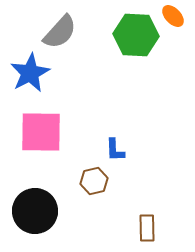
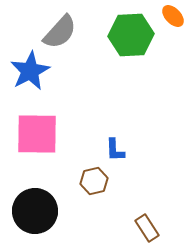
green hexagon: moved 5 px left; rotated 6 degrees counterclockwise
blue star: moved 2 px up
pink square: moved 4 px left, 2 px down
brown rectangle: rotated 32 degrees counterclockwise
